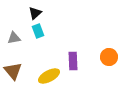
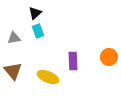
yellow ellipse: moved 1 px left, 1 px down; rotated 50 degrees clockwise
